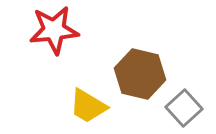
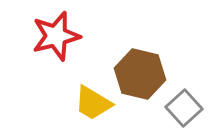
red star: moved 2 px right, 6 px down; rotated 9 degrees counterclockwise
yellow trapezoid: moved 5 px right, 3 px up
